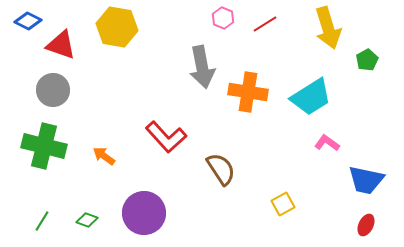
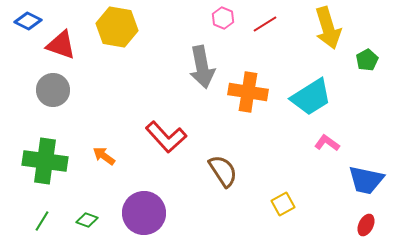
green cross: moved 1 px right, 15 px down; rotated 6 degrees counterclockwise
brown semicircle: moved 2 px right, 2 px down
